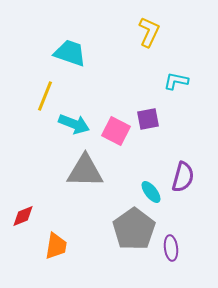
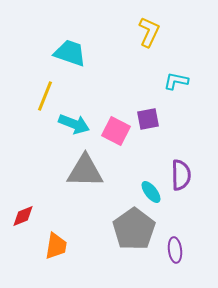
purple semicircle: moved 2 px left, 2 px up; rotated 16 degrees counterclockwise
purple ellipse: moved 4 px right, 2 px down
